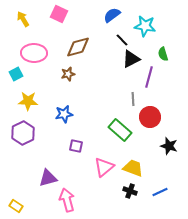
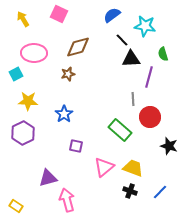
black triangle: rotated 24 degrees clockwise
blue star: rotated 24 degrees counterclockwise
blue line: rotated 21 degrees counterclockwise
